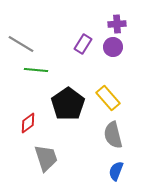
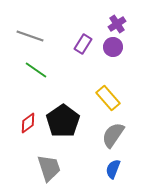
purple cross: rotated 30 degrees counterclockwise
gray line: moved 9 px right, 8 px up; rotated 12 degrees counterclockwise
green line: rotated 30 degrees clockwise
black pentagon: moved 5 px left, 17 px down
gray semicircle: rotated 48 degrees clockwise
gray trapezoid: moved 3 px right, 10 px down
blue semicircle: moved 3 px left, 2 px up
